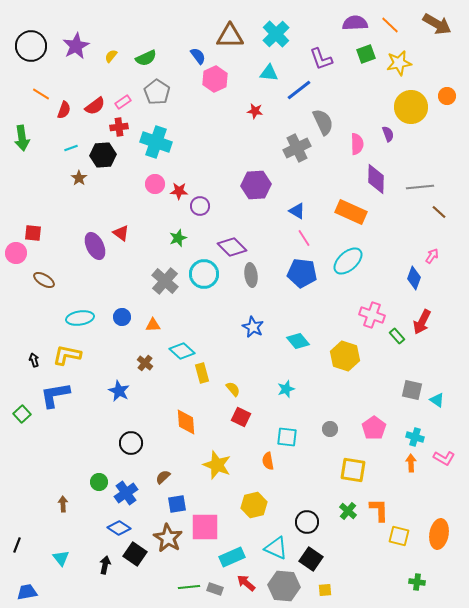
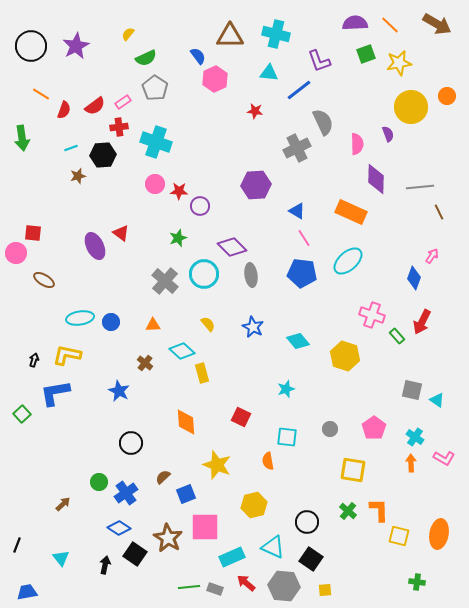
cyan cross at (276, 34): rotated 32 degrees counterclockwise
yellow semicircle at (111, 56): moved 17 px right, 22 px up
purple L-shape at (321, 59): moved 2 px left, 2 px down
gray pentagon at (157, 92): moved 2 px left, 4 px up
brown star at (79, 178): moved 1 px left, 2 px up; rotated 21 degrees clockwise
brown line at (439, 212): rotated 21 degrees clockwise
blue circle at (122, 317): moved 11 px left, 5 px down
black arrow at (34, 360): rotated 32 degrees clockwise
yellow semicircle at (233, 389): moved 25 px left, 65 px up
blue L-shape at (55, 395): moved 2 px up
cyan cross at (415, 437): rotated 18 degrees clockwise
brown arrow at (63, 504): rotated 49 degrees clockwise
blue square at (177, 504): moved 9 px right, 10 px up; rotated 12 degrees counterclockwise
cyan triangle at (276, 548): moved 3 px left, 1 px up
